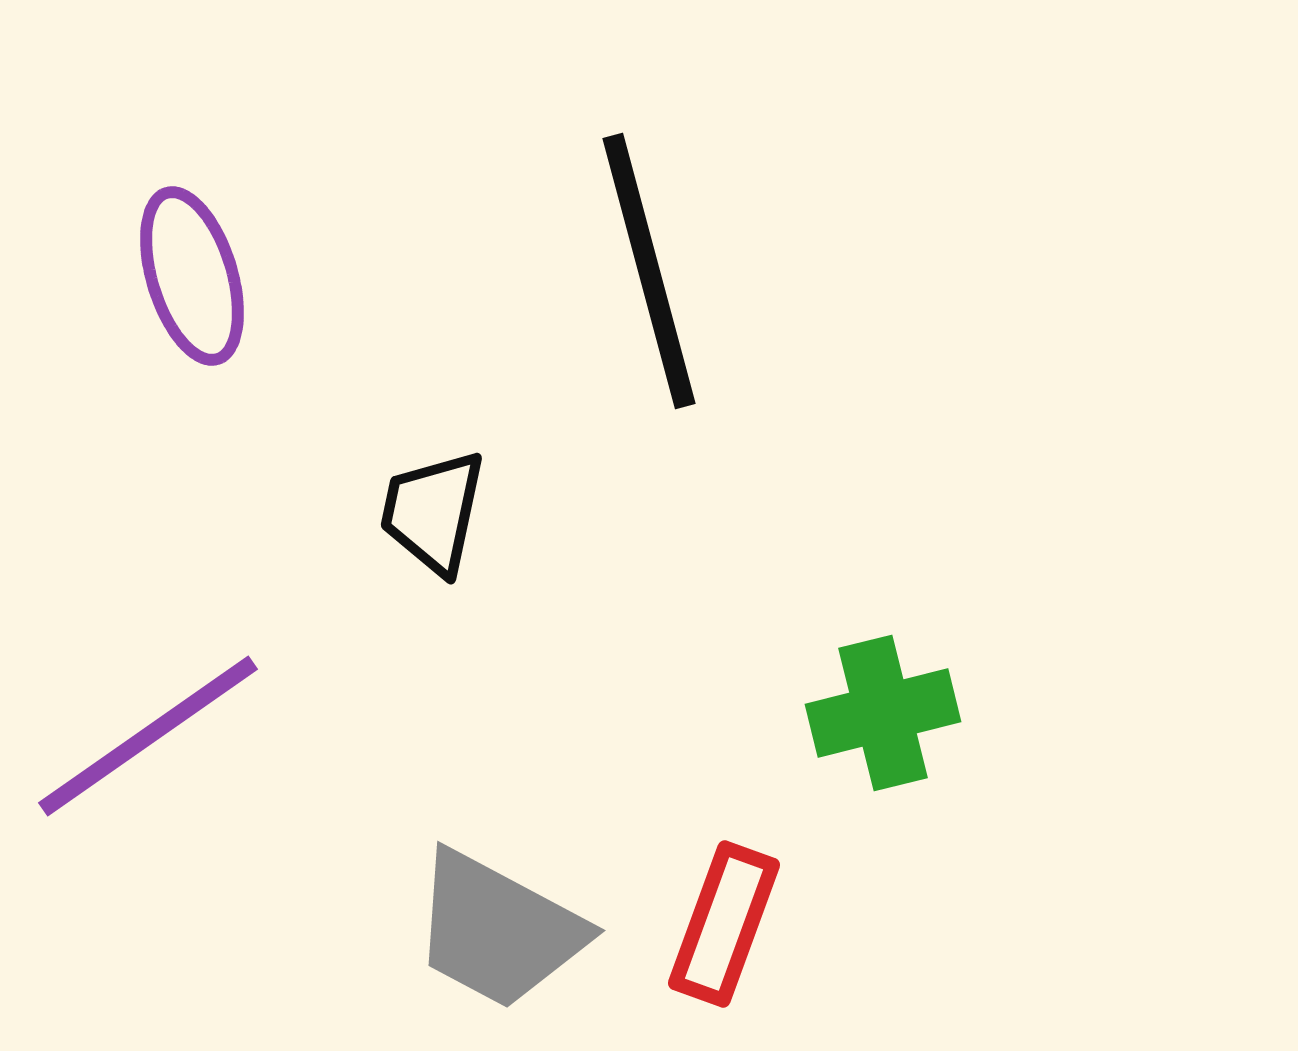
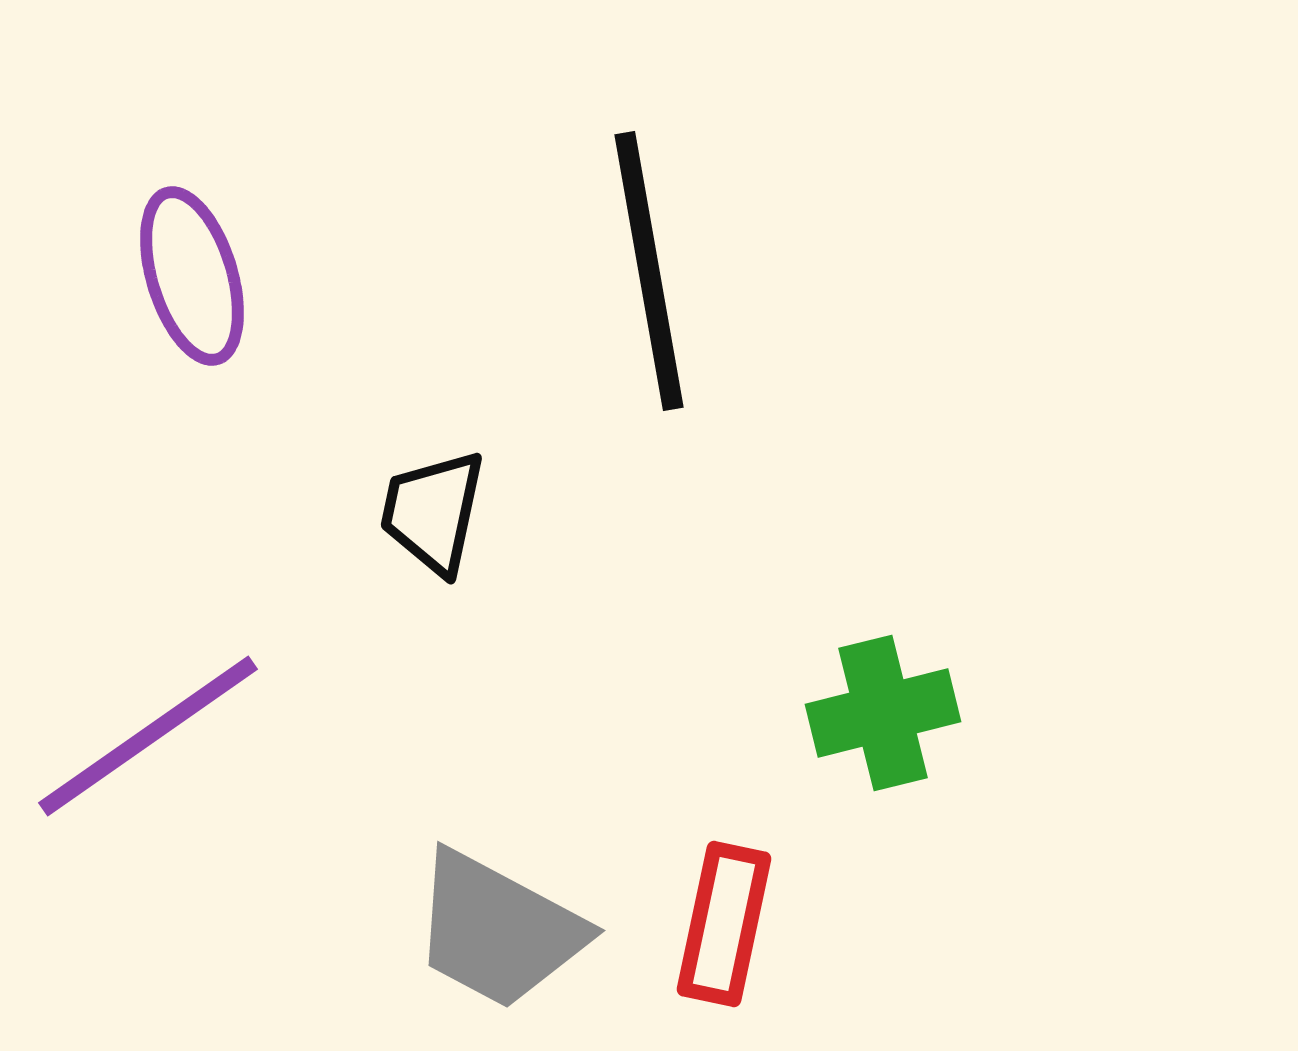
black line: rotated 5 degrees clockwise
red rectangle: rotated 8 degrees counterclockwise
